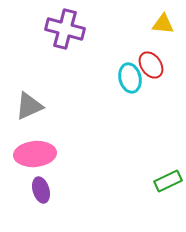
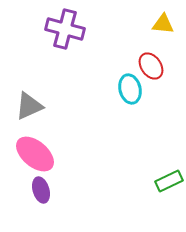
red ellipse: moved 1 px down
cyan ellipse: moved 11 px down
pink ellipse: rotated 45 degrees clockwise
green rectangle: moved 1 px right
